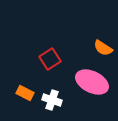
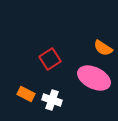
pink ellipse: moved 2 px right, 4 px up
orange rectangle: moved 1 px right, 1 px down
